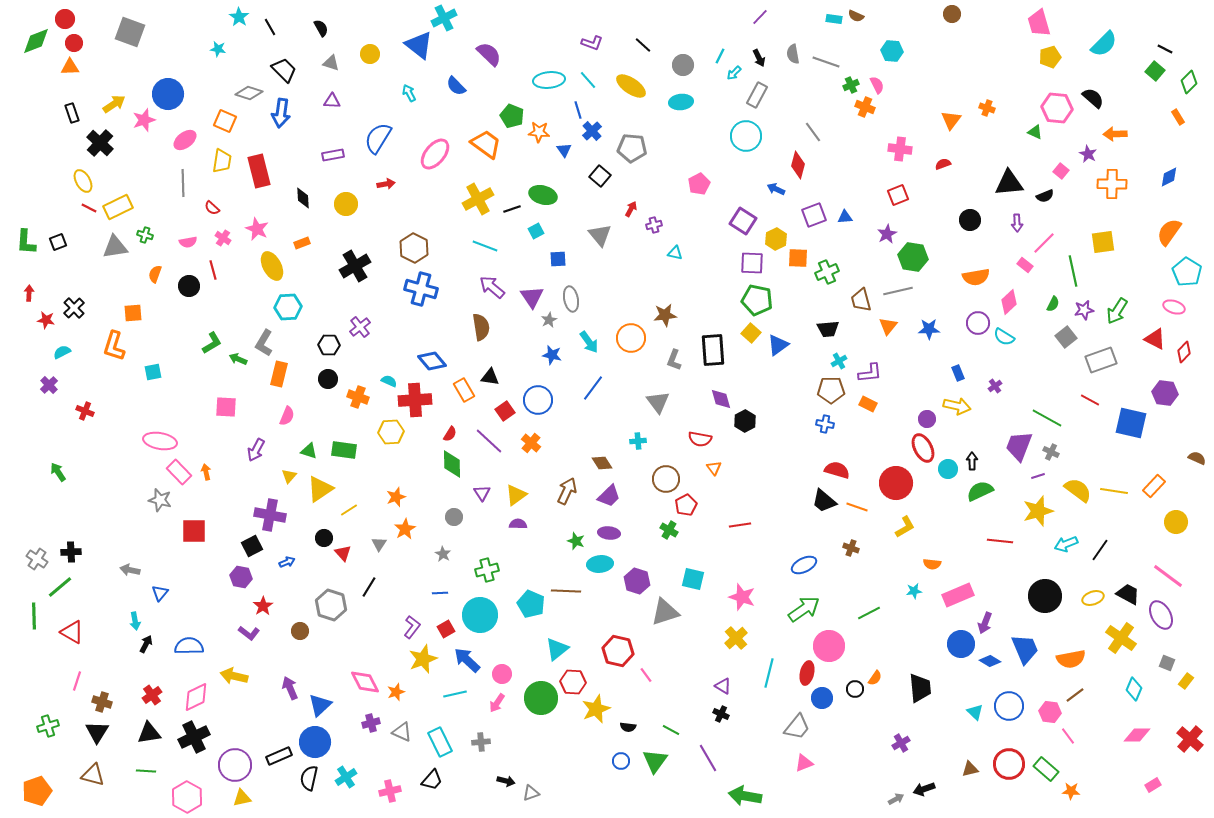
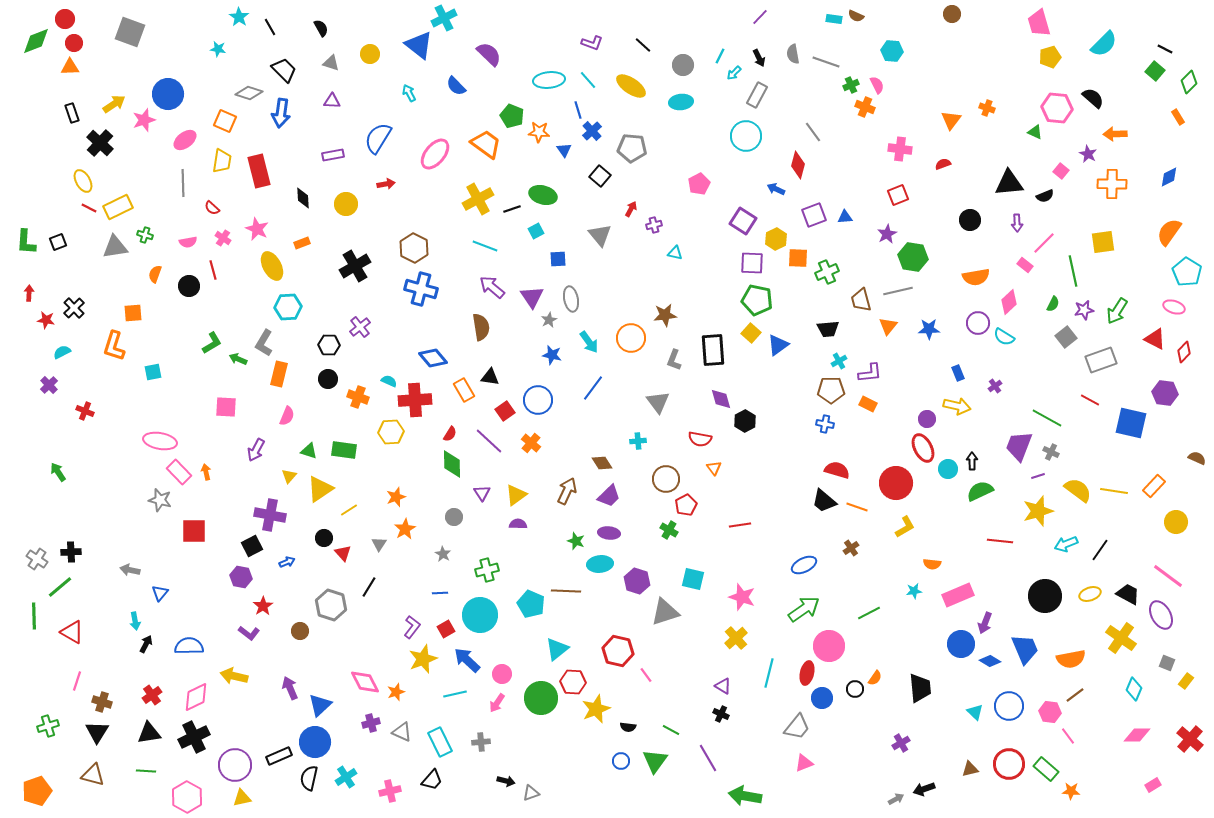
blue diamond at (432, 361): moved 1 px right, 3 px up
brown cross at (851, 548): rotated 35 degrees clockwise
yellow ellipse at (1093, 598): moved 3 px left, 4 px up
